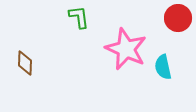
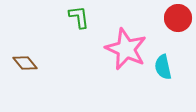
brown diamond: rotated 40 degrees counterclockwise
